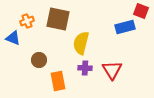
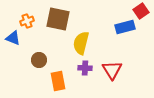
red square: rotated 35 degrees clockwise
